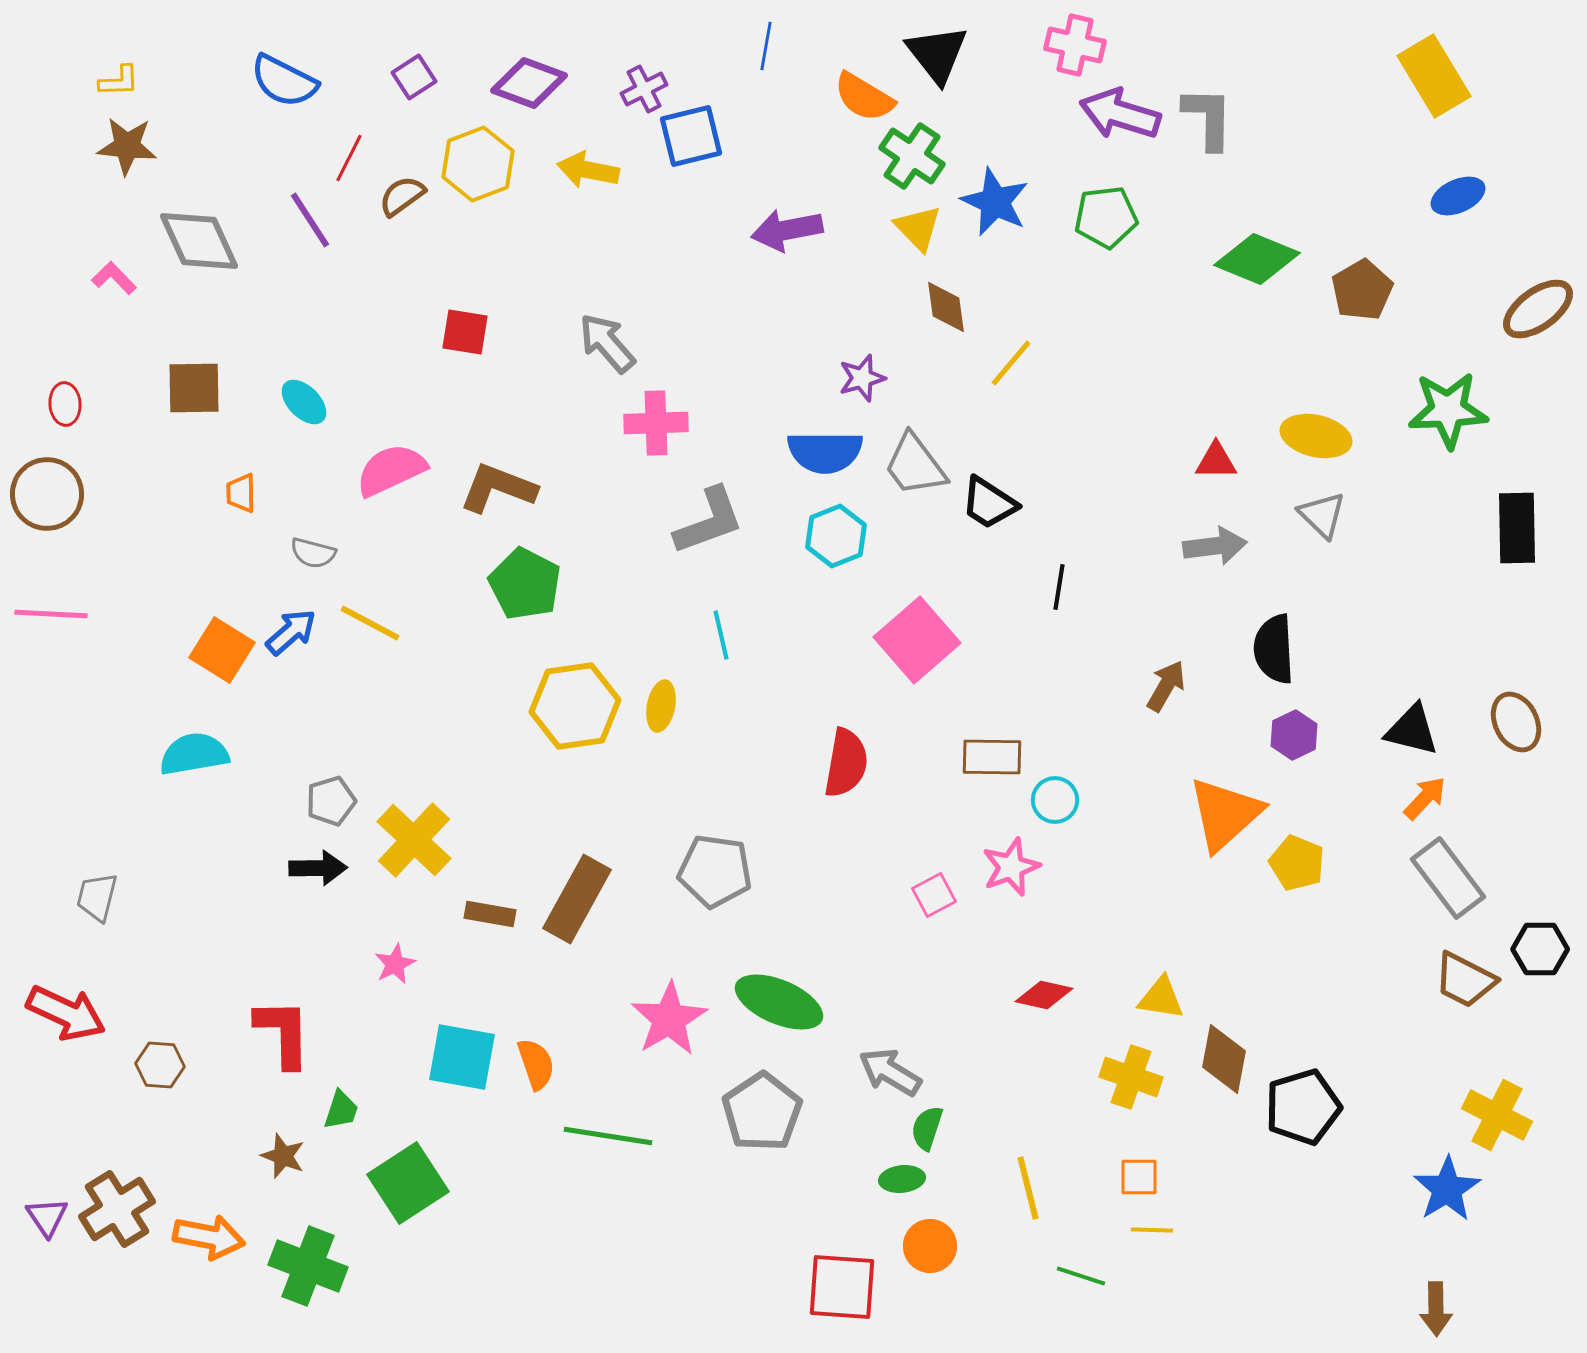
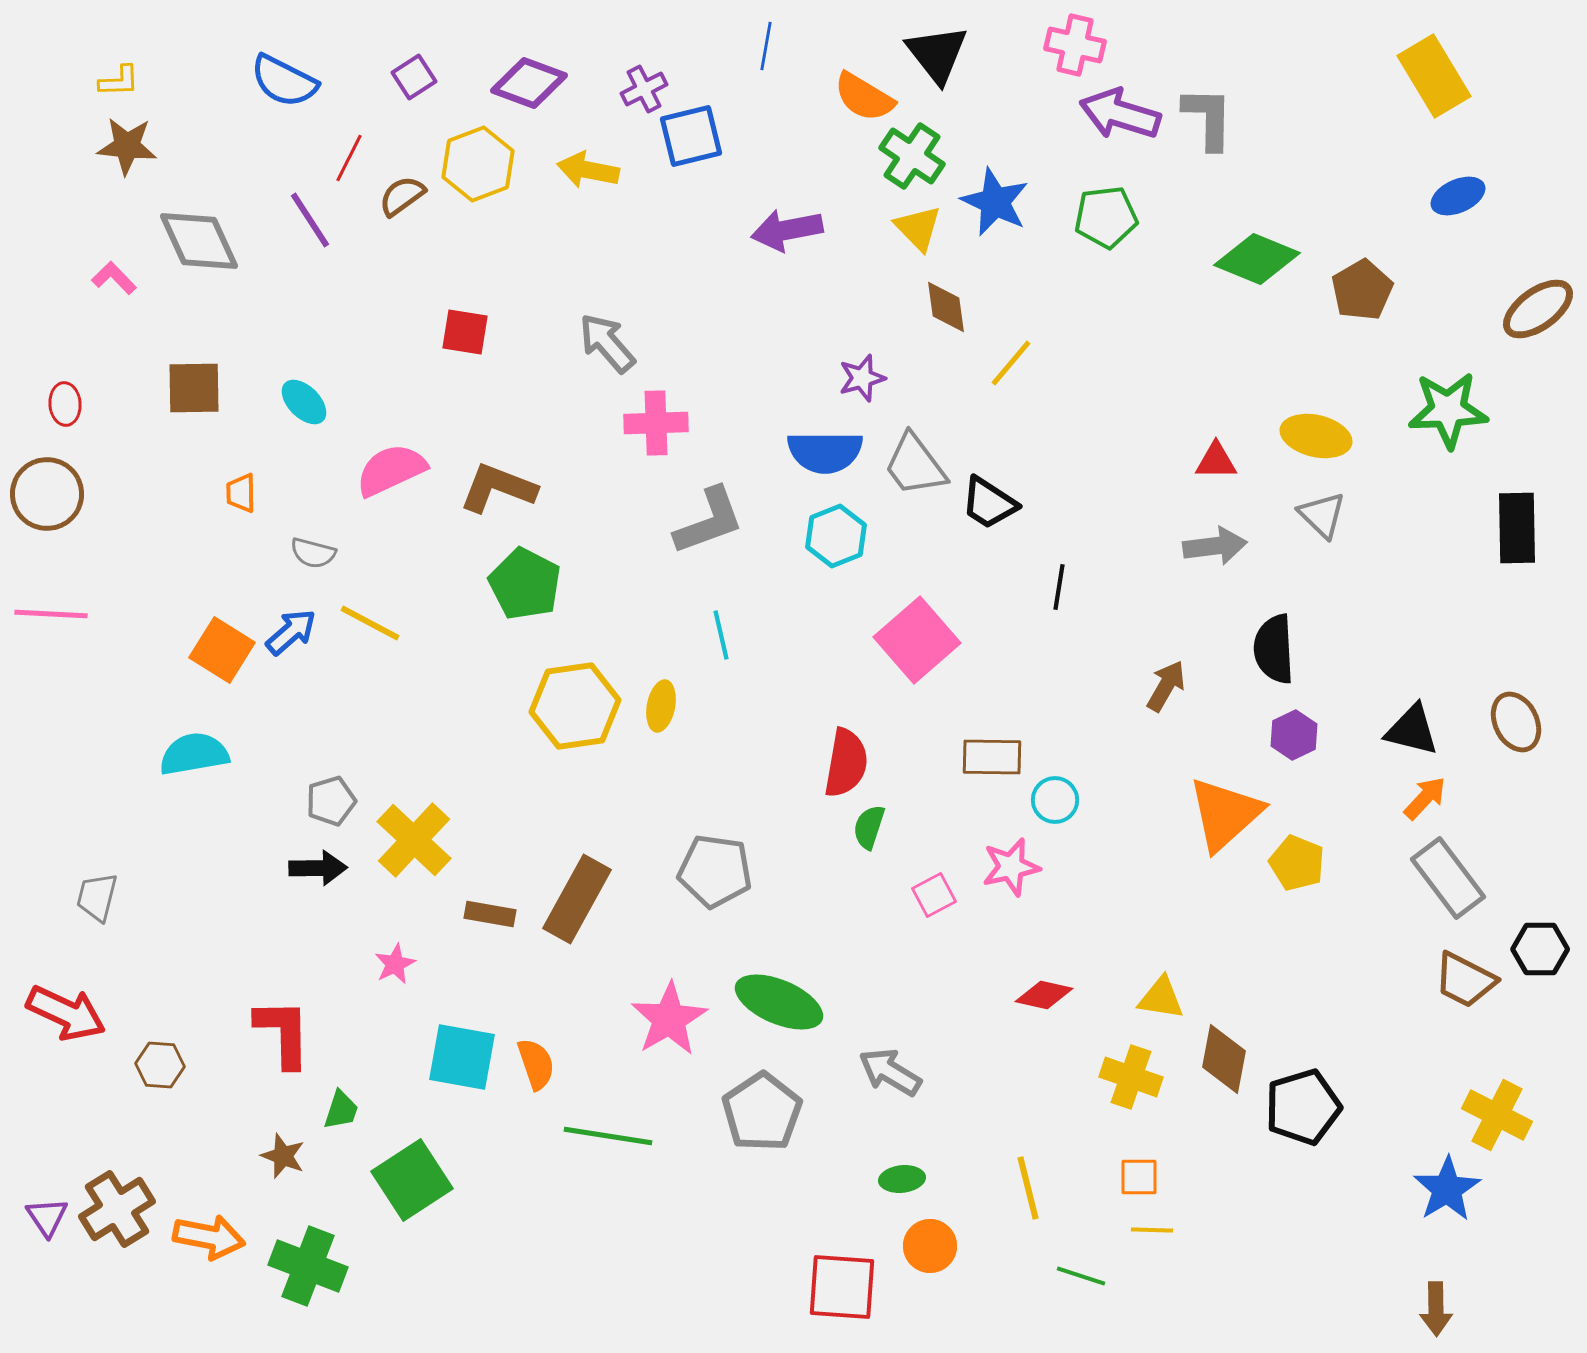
pink star at (1011, 867): rotated 8 degrees clockwise
green semicircle at (927, 1128): moved 58 px left, 301 px up
green square at (408, 1183): moved 4 px right, 3 px up
